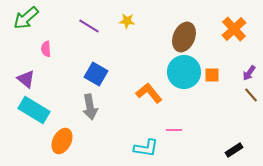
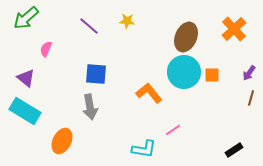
purple line: rotated 10 degrees clockwise
brown ellipse: moved 2 px right
pink semicircle: rotated 28 degrees clockwise
blue square: rotated 25 degrees counterclockwise
purple triangle: moved 1 px up
brown line: moved 3 px down; rotated 56 degrees clockwise
cyan rectangle: moved 9 px left, 1 px down
pink line: moved 1 px left; rotated 35 degrees counterclockwise
cyan L-shape: moved 2 px left, 1 px down
